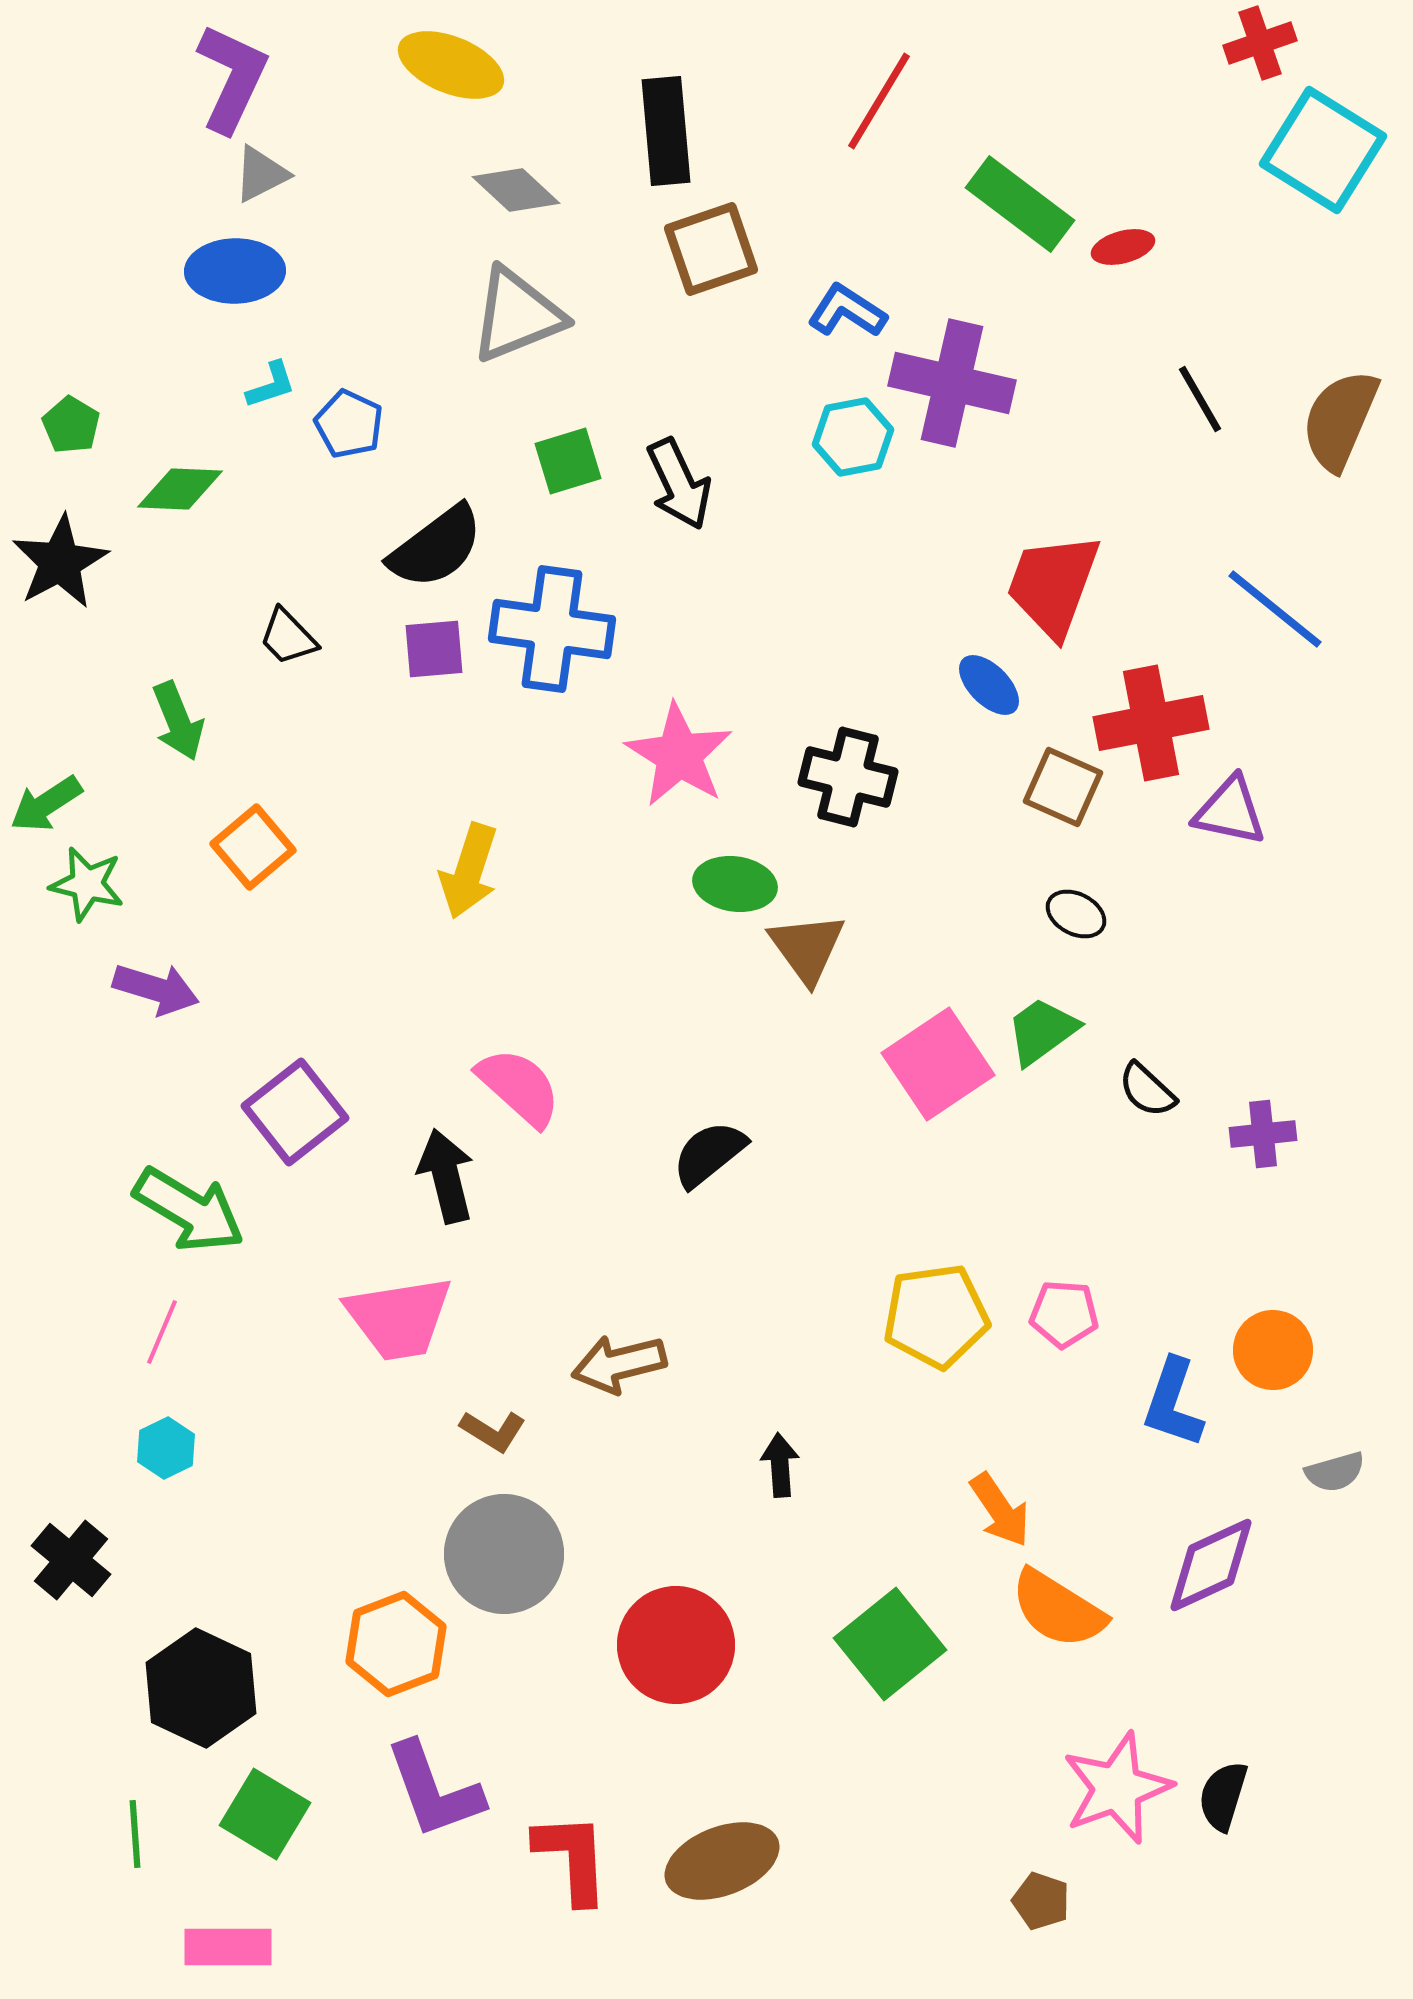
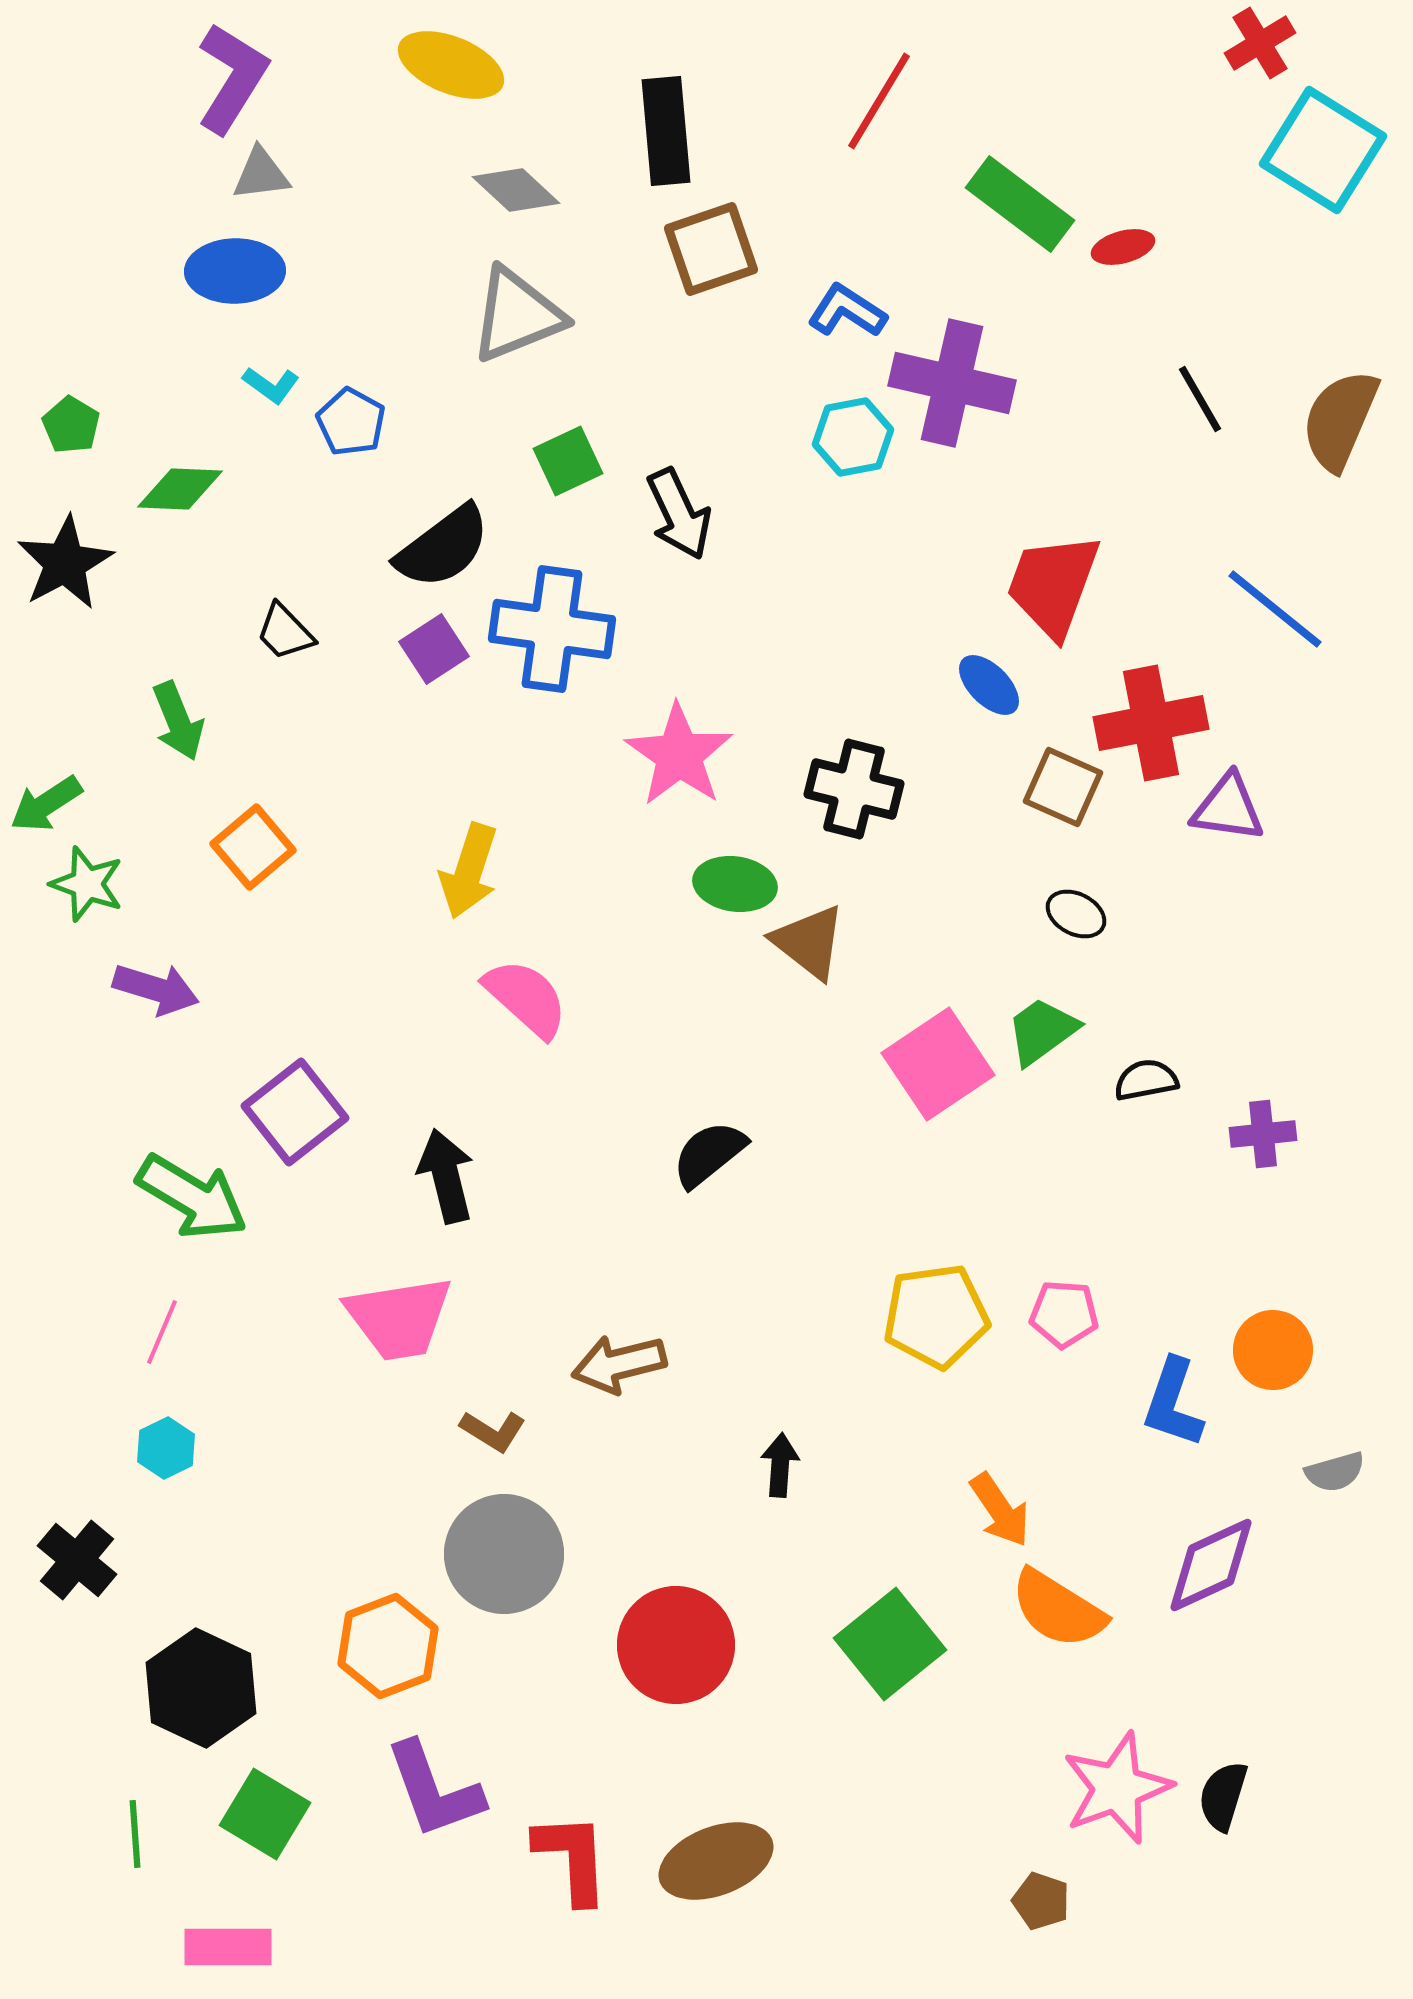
red cross at (1260, 43): rotated 12 degrees counterclockwise
purple L-shape at (232, 78): rotated 7 degrees clockwise
gray triangle at (261, 174): rotated 20 degrees clockwise
cyan L-shape at (271, 385): rotated 54 degrees clockwise
blue pentagon at (349, 424): moved 2 px right, 2 px up; rotated 4 degrees clockwise
green square at (568, 461): rotated 8 degrees counterclockwise
black arrow at (679, 484): moved 30 px down
black semicircle at (436, 547): moved 7 px right
black star at (60, 562): moved 5 px right, 1 px down
black trapezoid at (288, 637): moved 3 px left, 5 px up
purple square at (434, 649): rotated 28 degrees counterclockwise
pink star at (679, 755): rotated 3 degrees clockwise
black cross at (848, 777): moved 6 px right, 12 px down
purple triangle at (1230, 811): moved 2 px left, 3 px up; rotated 4 degrees counterclockwise
green star at (87, 884): rotated 6 degrees clockwise
brown triangle at (807, 948): moved 2 px right, 6 px up; rotated 16 degrees counterclockwise
pink semicircle at (519, 1087): moved 7 px right, 89 px up
black semicircle at (1147, 1090): moved 1 px left, 10 px up; rotated 126 degrees clockwise
green arrow at (189, 1210): moved 3 px right, 13 px up
black arrow at (780, 1465): rotated 8 degrees clockwise
black cross at (71, 1560): moved 6 px right
orange hexagon at (396, 1644): moved 8 px left, 2 px down
brown ellipse at (722, 1861): moved 6 px left
